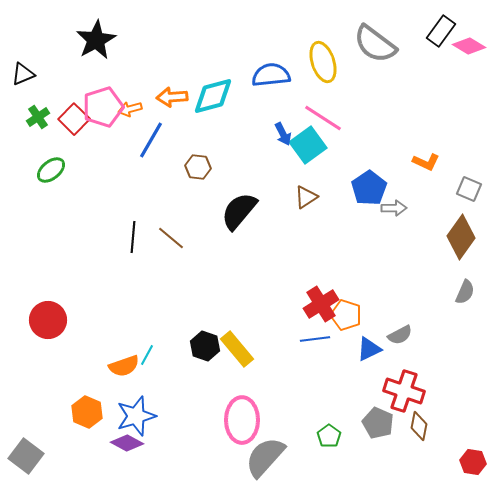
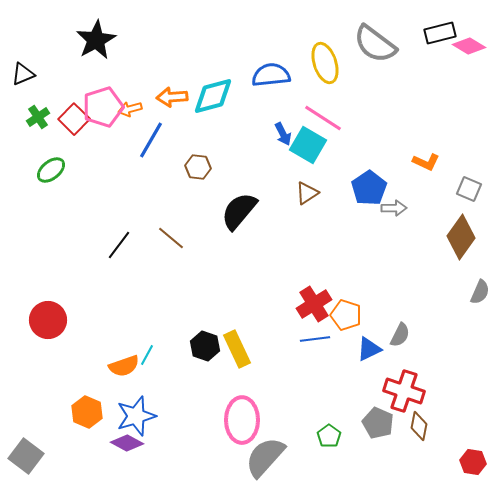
black rectangle at (441, 31): moved 1 px left, 2 px down; rotated 40 degrees clockwise
yellow ellipse at (323, 62): moved 2 px right, 1 px down
cyan square at (308, 145): rotated 24 degrees counterclockwise
brown triangle at (306, 197): moved 1 px right, 4 px up
black line at (133, 237): moved 14 px left, 8 px down; rotated 32 degrees clockwise
gray semicircle at (465, 292): moved 15 px right
red cross at (321, 304): moved 7 px left
gray semicircle at (400, 335): rotated 35 degrees counterclockwise
yellow rectangle at (237, 349): rotated 15 degrees clockwise
